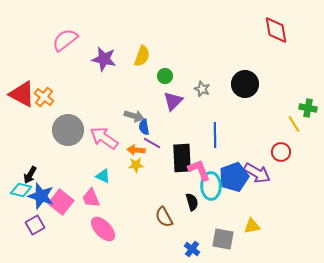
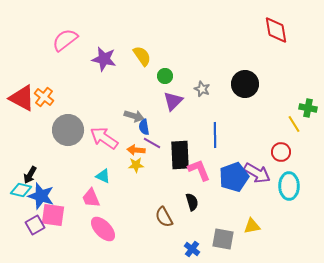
yellow semicircle: rotated 55 degrees counterclockwise
red triangle: moved 4 px down
black rectangle: moved 2 px left, 3 px up
cyan ellipse: moved 78 px right
pink square: moved 8 px left, 13 px down; rotated 30 degrees counterclockwise
